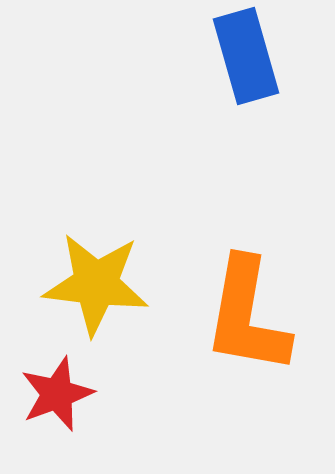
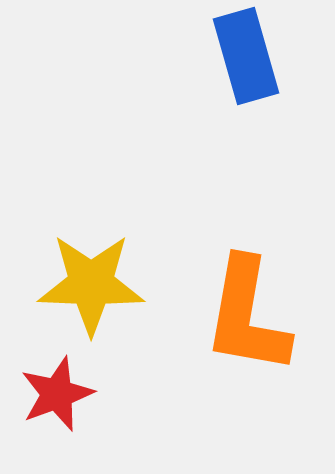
yellow star: moved 5 px left; rotated 5 degrees counterclockwise
